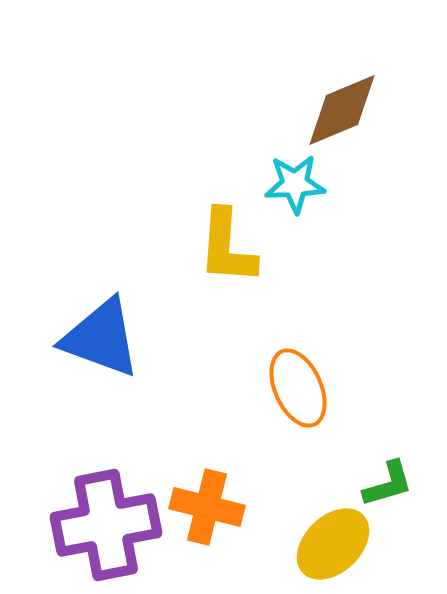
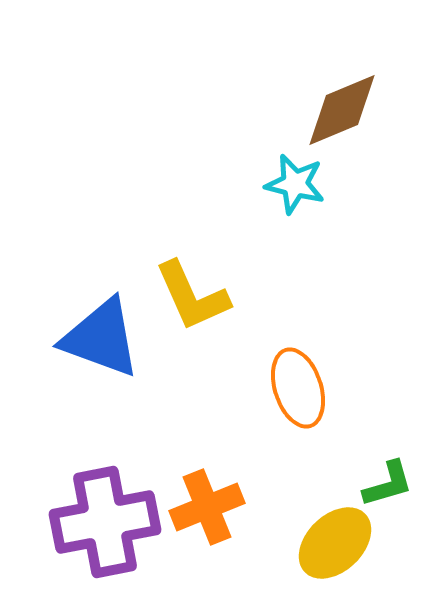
cyan star: rotated 16 degrees clockwise
yellow L-shape: moved 35 px left, 49 px down; rotated 28 degrees counterclockwise
orange ellipse: rotated 6 degrees clockwise
orange cross: rotated 36 degrees counterclockwise
purple cross: moved 1 px left, 3 px up
yellow ellipse: moved 2 px right, 1 px up
